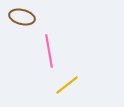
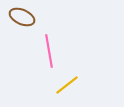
brown ellipse: rotated 10 degrees clockwise
